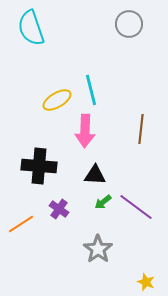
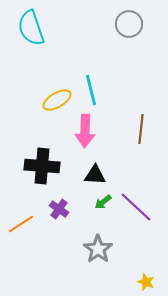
black cross: moved 3 px right
purple line: rotated 6 degrees clockwise
